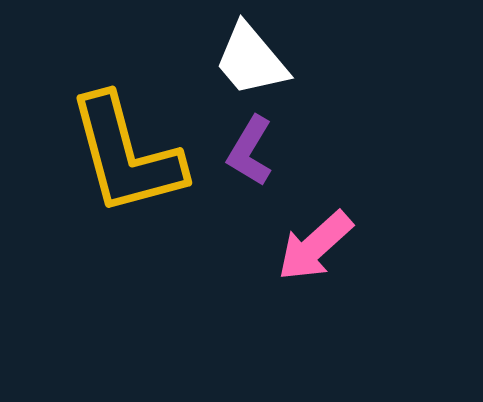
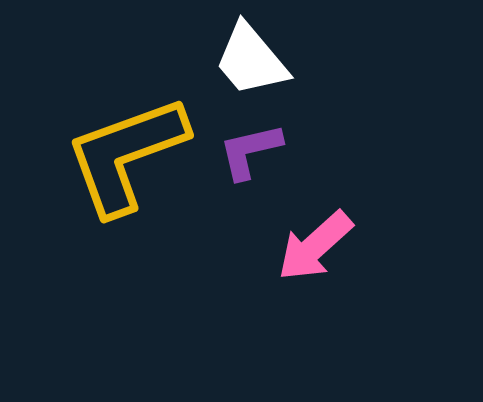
purple L-shape: rotated 46 degrees clockwise
yellow L-shape: rotated 85 degrees clockwise
